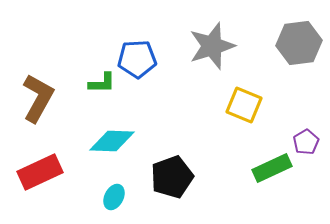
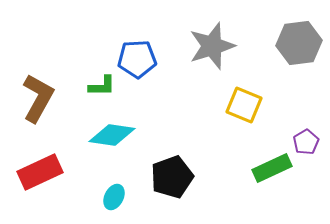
green L-shape: moved 3 px down
cyan diamond: moved 6 px up; rotated 6 degrees clockwise
